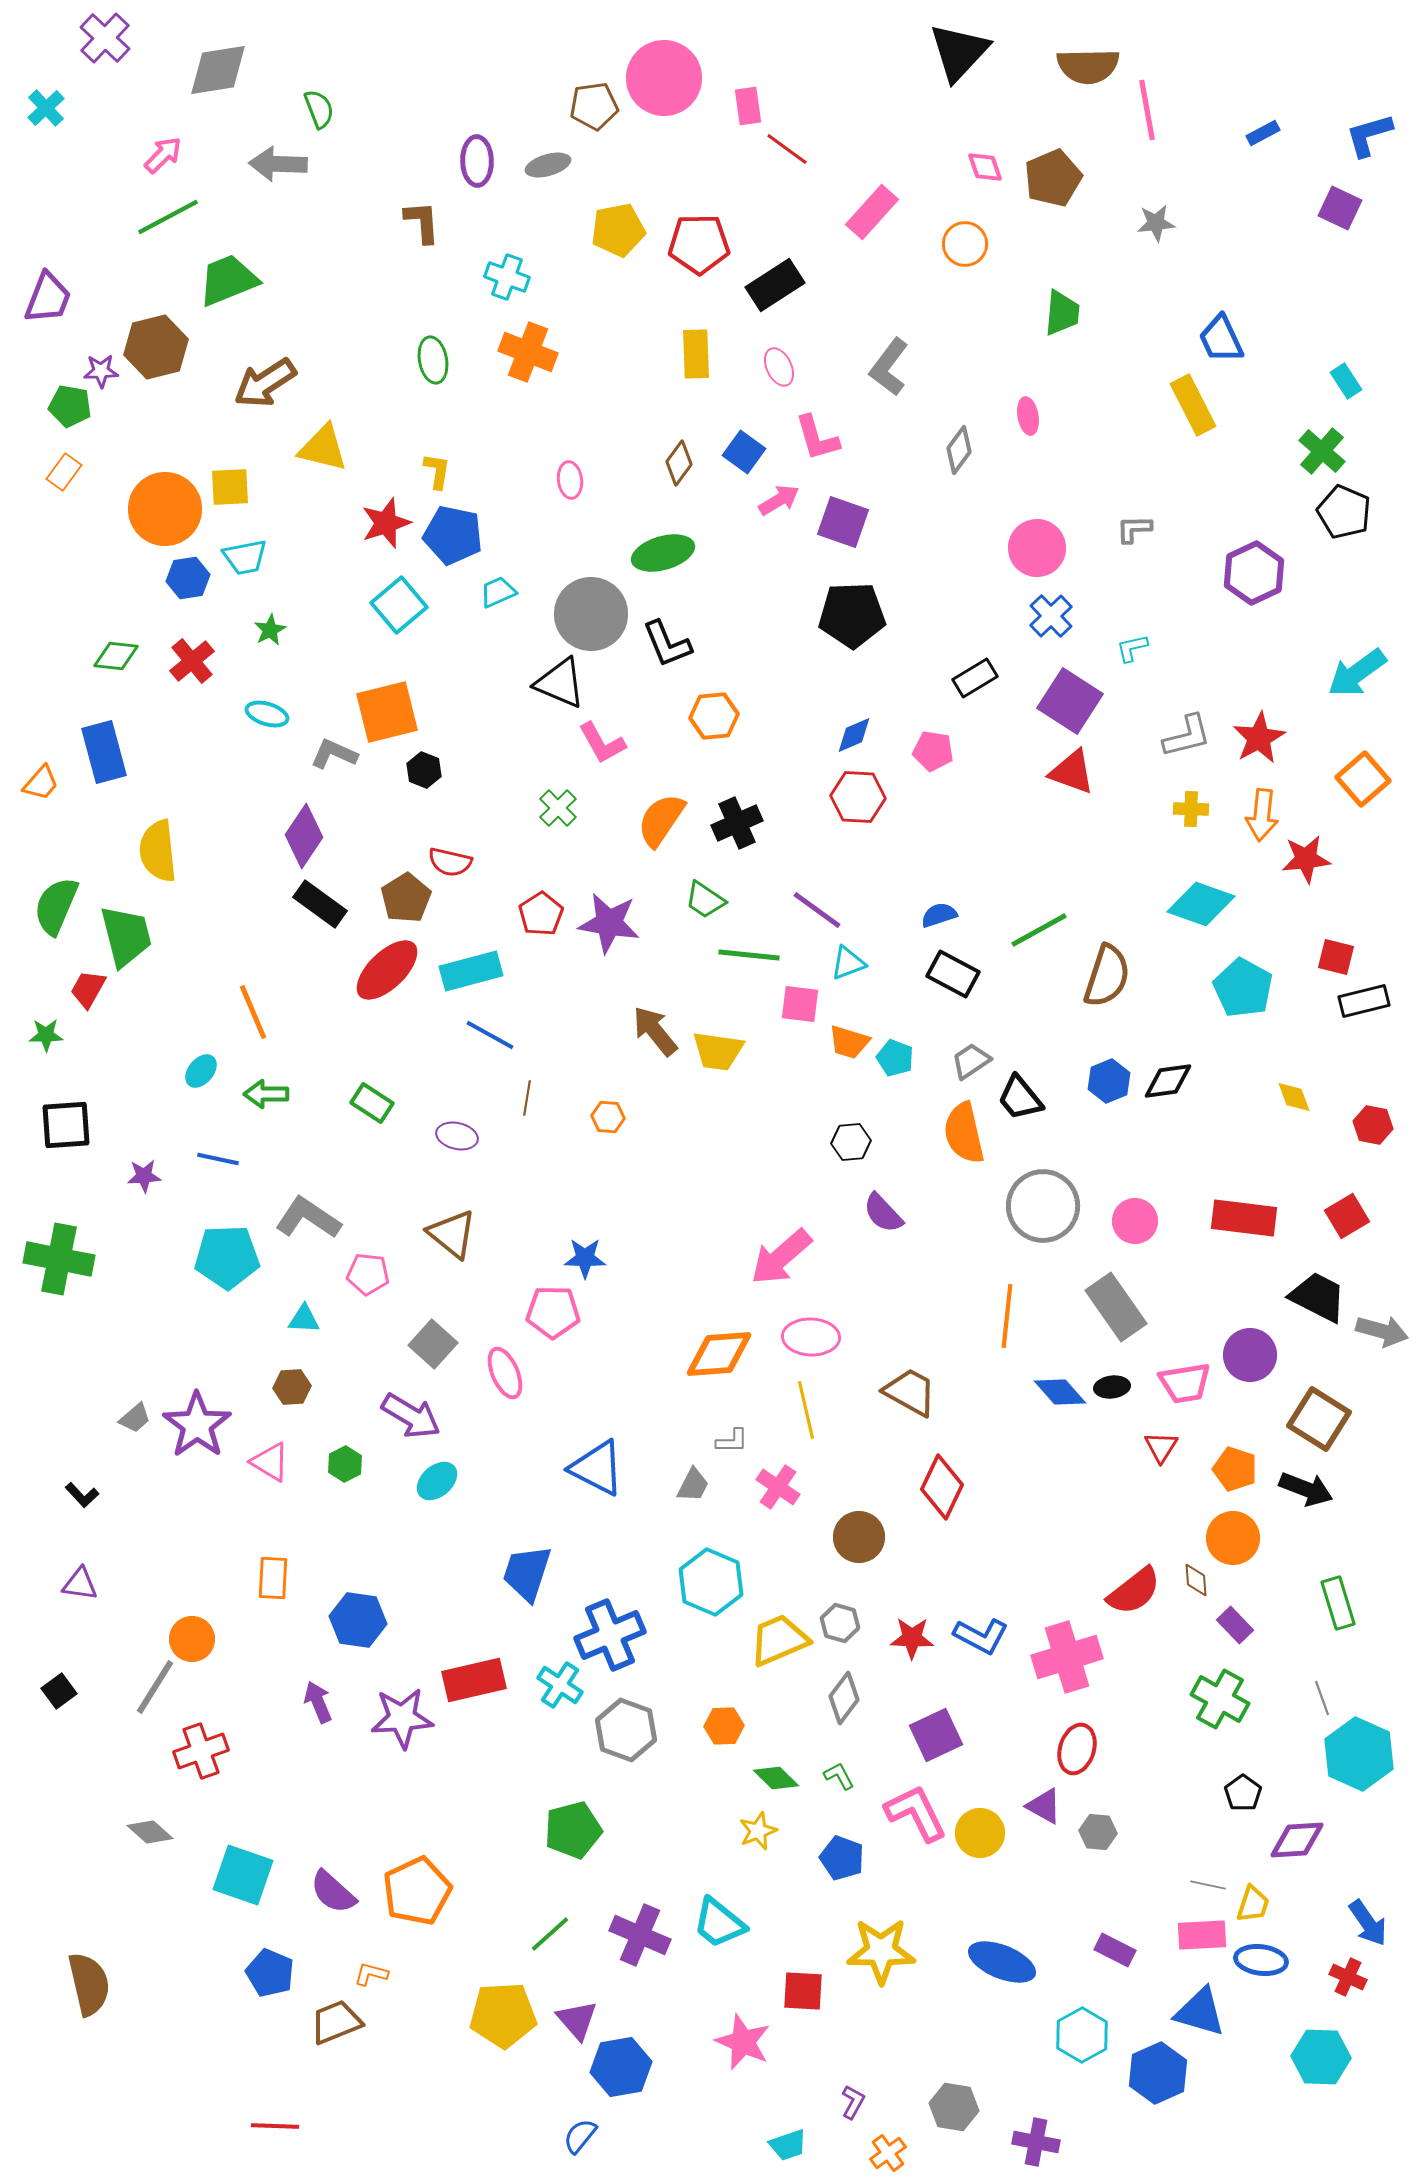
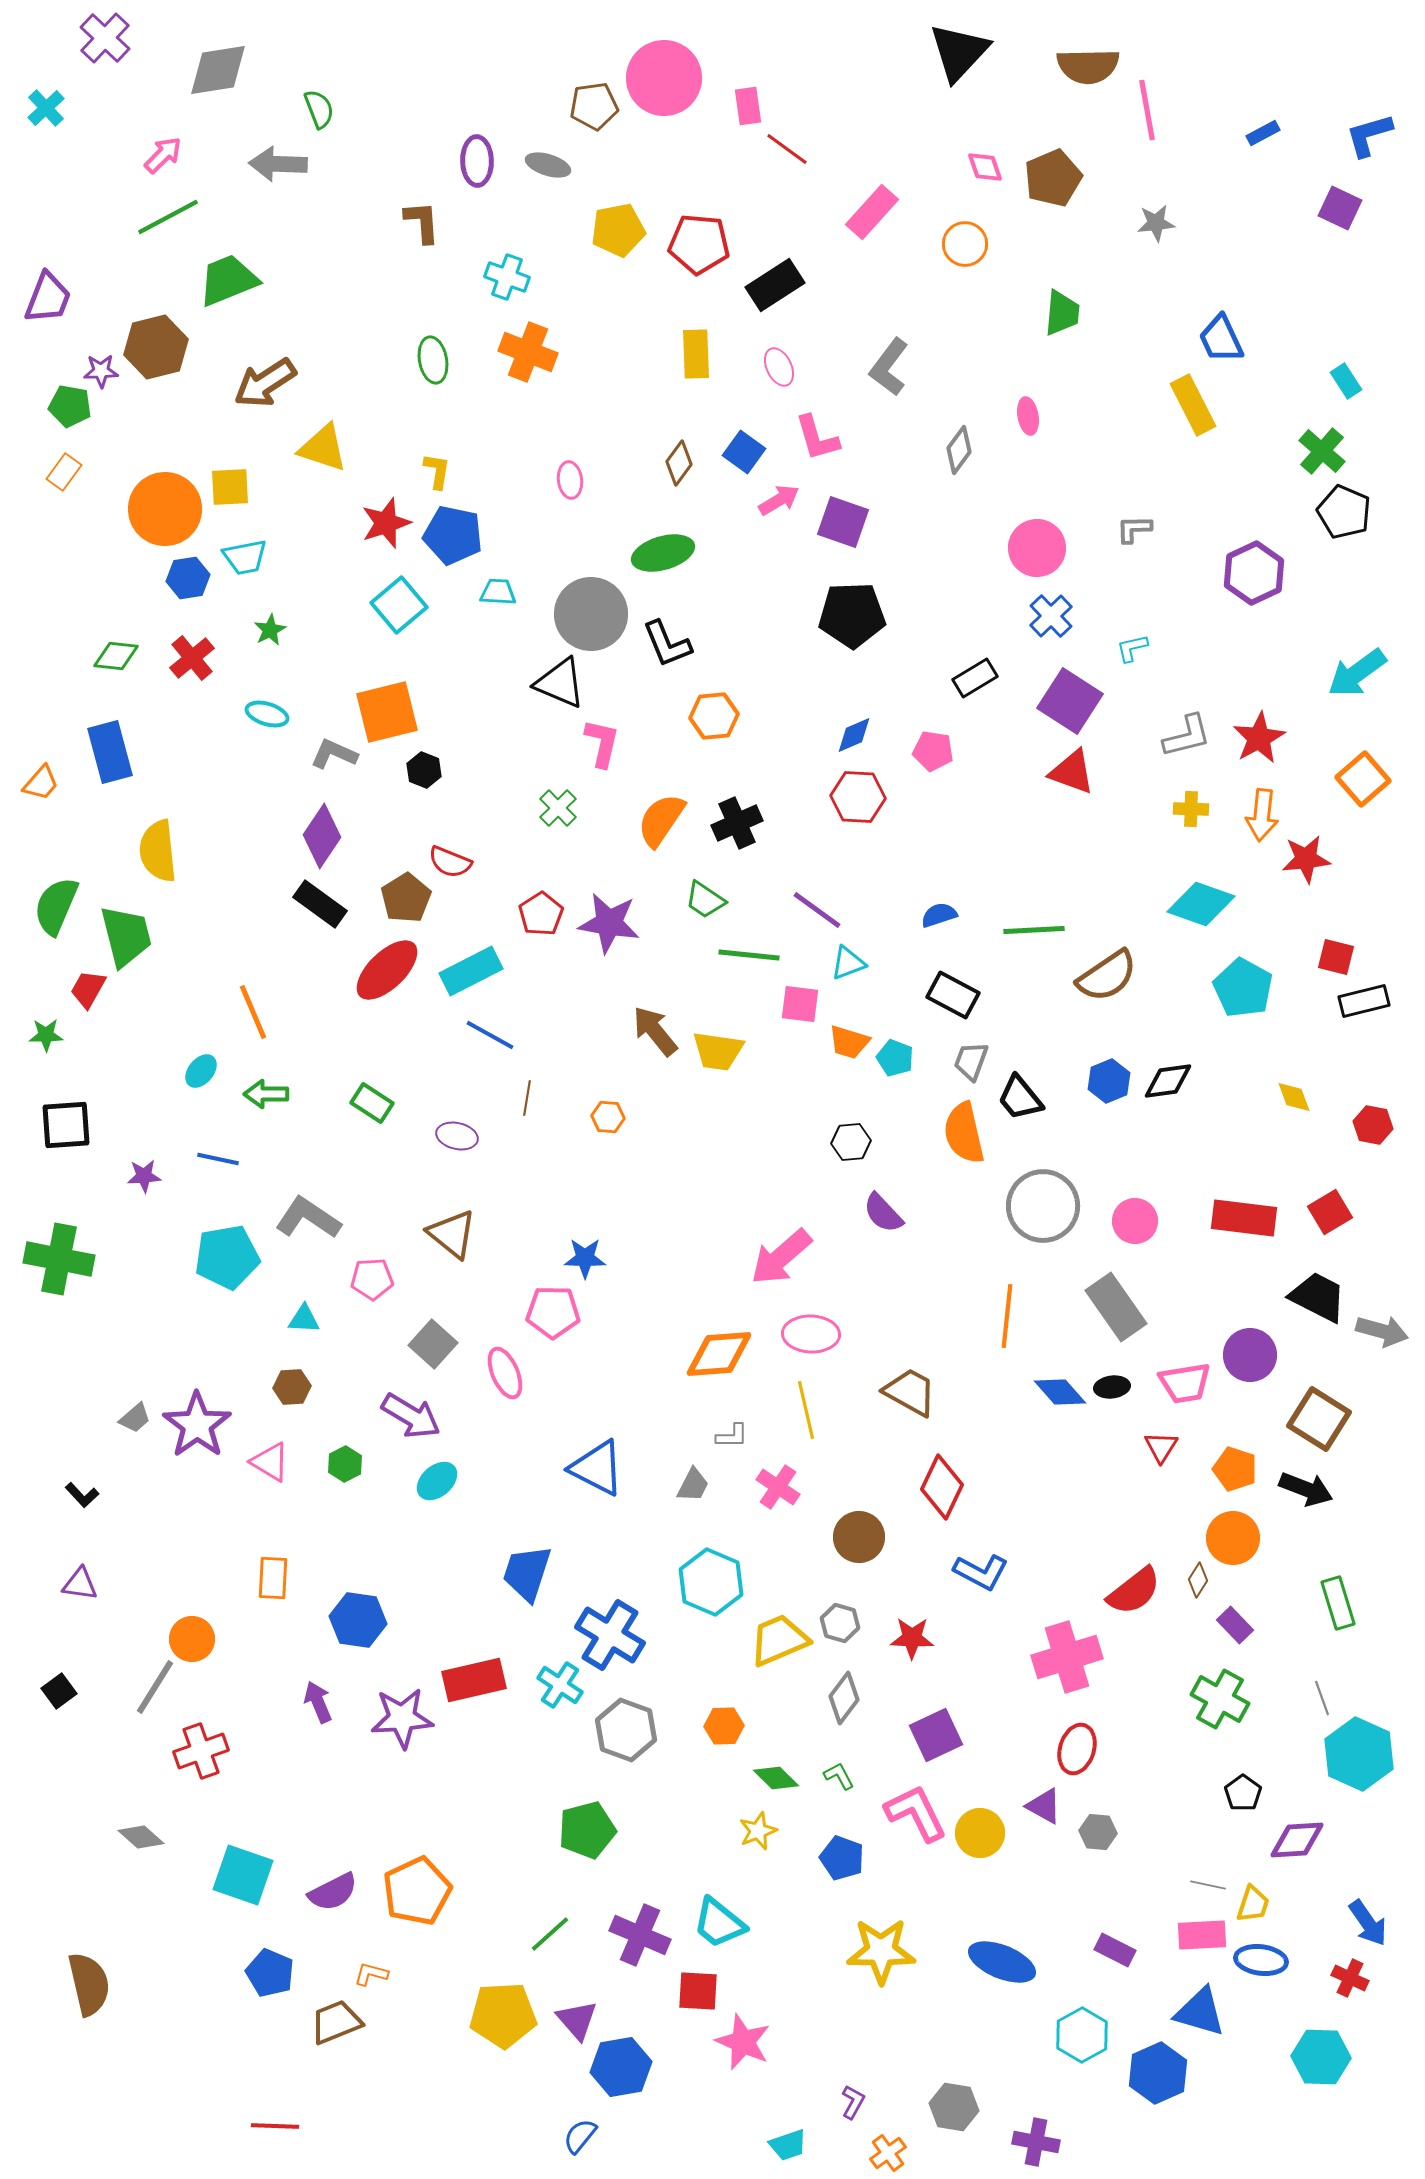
gray ellipse at (548, 165): rotated 33 degrees clockwise
red pentagon at (699, 244): rotated 6 degrees clockwise
yellow triangle at (323, 448): rotated 4 degrees clockwise
cyan trapezoid at (498, 592): rotated 27 degrees clockwise
red cross at (192, 661): moved 3 px up
pink L-shape at (602, 743): rotated 138 degrees counterclockwise
blue rectangle at (104, 752): moved 6 px right
purple diamond at (304, 836): moved 18 px right
red semicircle at (450, 862): rotated 9 degrees clockwise
green line at (1039, 930): moved 5 px left; rotated 26 degrees clockwise
cyan rectangle at (471, 971): rotated 12 degrees counterclockwise
black rectangle at (953, 974): moved 21 px down
brown semicircle at (1107, 976): rotated 38 degrees clockwise
gray trapezoid at (971, 1061): rotated 36 degrees counterclockwise
red square at (1347, 1216): moved 17 px left, 4 px up
cyan pentagon at (227, 1257): rotated 8 degrees counterclockwise
pink pentagon at (368, 1274): moved 4 px right, 5 px down; rotated 9 degrees counterclockwise
pink ellipse at (811, 1337): moved 3 px up
gray L-shape at (732, 1441): moved 5 px up
brown diamond at (1196, 1580): moved 2 px right; rotated 36 degrees clockwise
blue cross at (610, 1635): rotated 36 degrees counterclockwise
blue L-shape at (981, 1636): moved 64 px up
green pentagon at (573, 1830): moved 14 px right
gray diamond at (150, 1832): moved 9 px left, 5 px down
purple semicircle at (333, 1892): rotated 69 degrees counterclockwise
red cross at (1348, 1977): moved 2 px right, 1 px down
red square at (803, 1991): moved 105 px left
